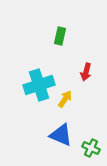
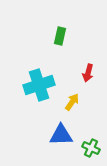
red arrow: moved 2 px right, 1 px down
yellow arrow: moved 7 px right, 3 px down
blue triangle: rotated 25 degrees counterclockwise
